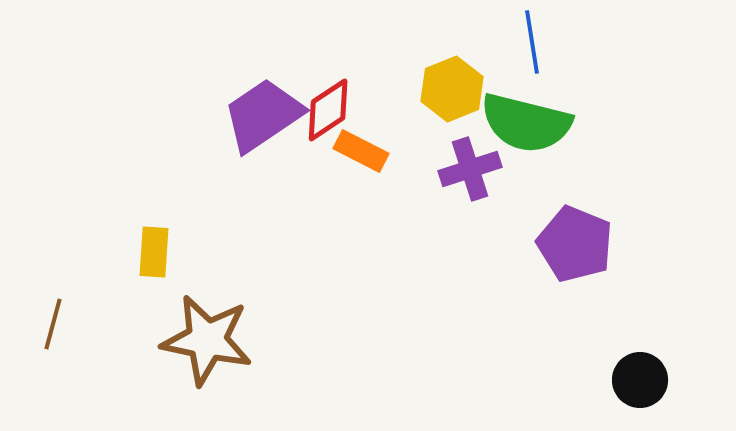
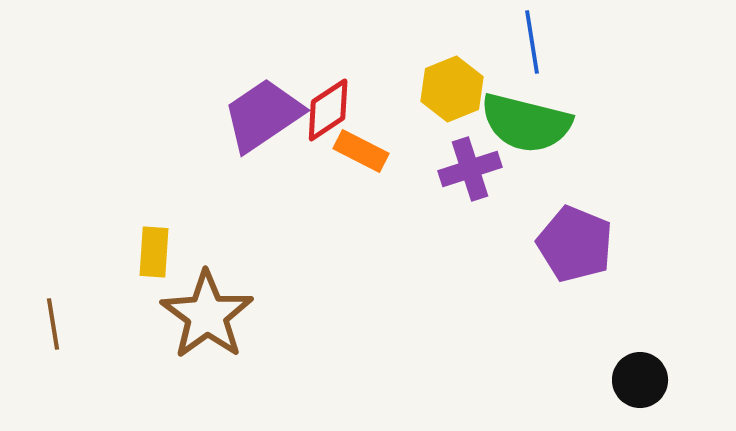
brown line: rotated 24 degrees counterclockwise
brown star: moved 25 px up; rotated 24 degrees clockwise
